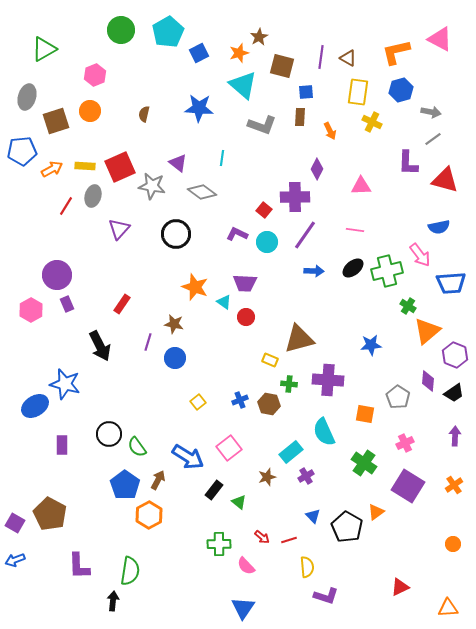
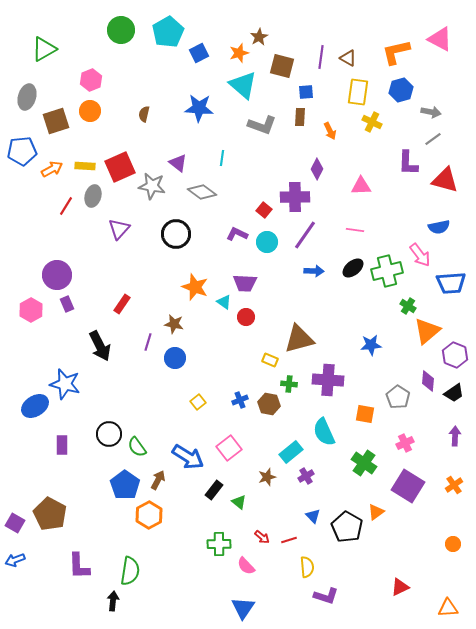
pink hexagon at (95, 75): moved 4 px left, 5 px down
